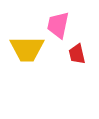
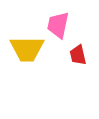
red trapezoid: moved 1 px right, 1 px down
